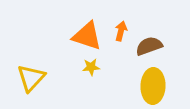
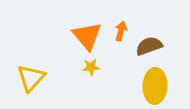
orange triangle: rotated 32 degrees clockwise
yellow ellipse: moved 2 px right
